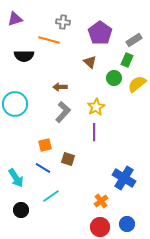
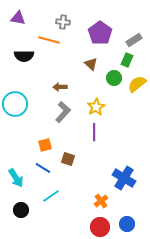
purple triangle: moved 3 px right, 1 px up; rotated 28 degrees clockwise
brown triangle: moved 1 px right, 2 px down
